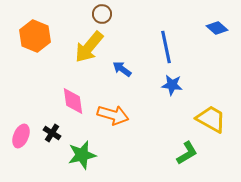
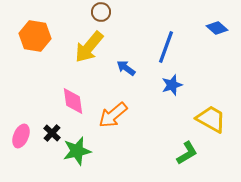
brown circle: moved 1 px left, 2 px up
orange hexagon: rotated 12 degrees counterclockwise
blue line: rotated 32 degrees clockwise
blue arrow: moved 4 px right, 1 px up
blue star: rotated 25 degrees counterclockwise
orange arrow: rotated 124 degrees clockwise
black cross: rotated 12 degrees clockwise
green star: moved 5 px left, 4 px up
